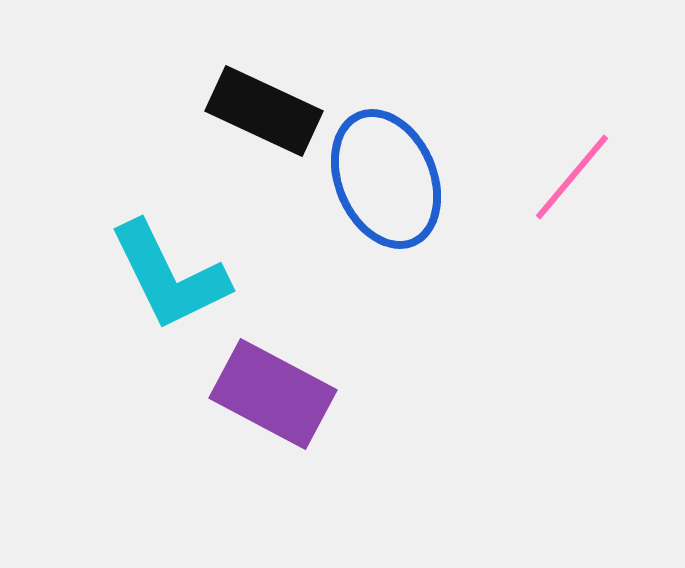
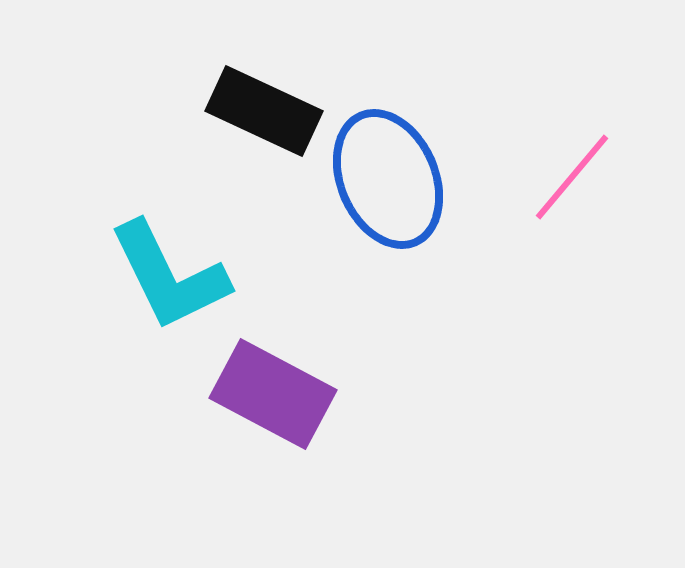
blue ellipse: moved 2 px right
